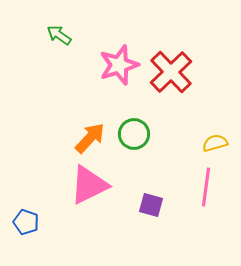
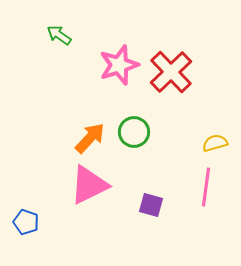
green circle: moved 2 px up
